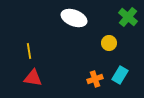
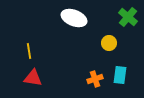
cyan rectangle: rotated 24 degrees counterclockwise
